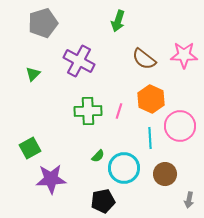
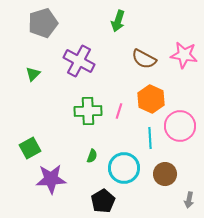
pink star: rotated 8 degrees clockwise
brown semicircle: rotated 10 degrees counterclockwise
green semicircle: moved 6 px left; rotated 24 degrees counterclockwise
black pentagon: rotated 20 degrees counterclockwise
